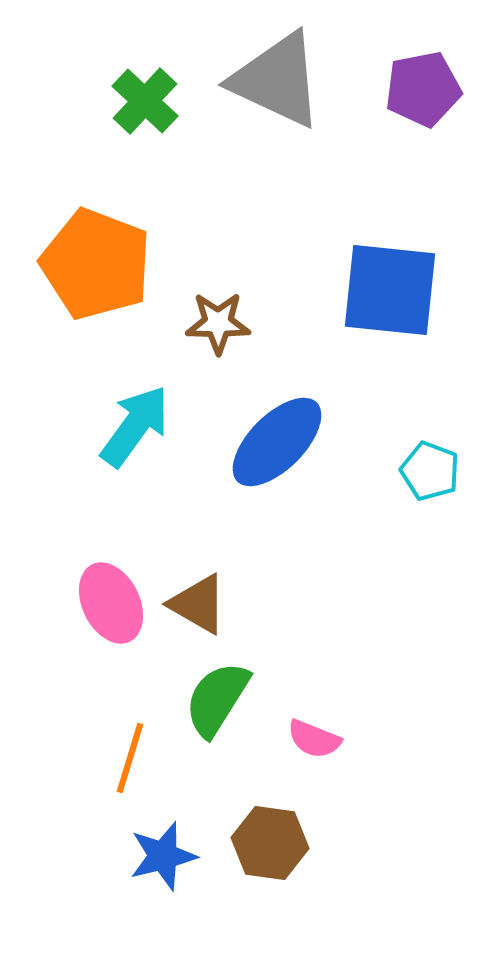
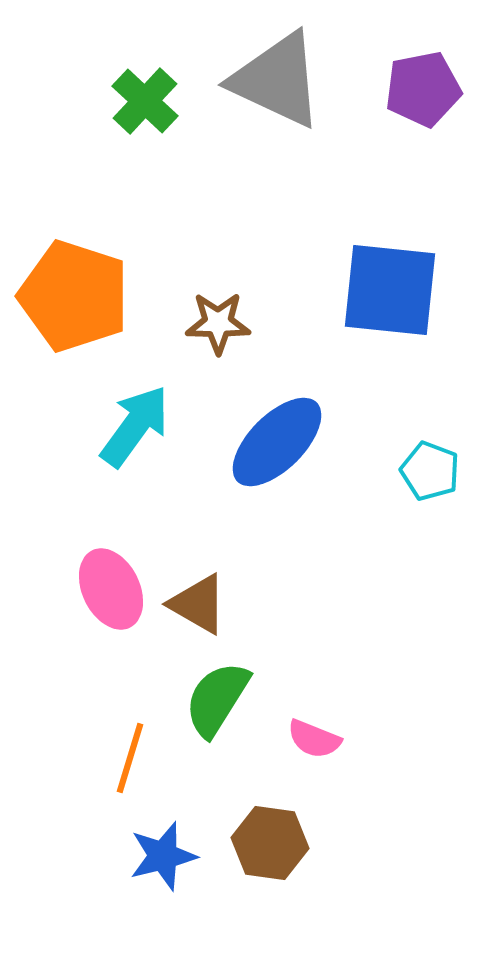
orange pentagon: moved 22 px left, 32 px down; rotated 3 degrees counterclockwise
pink ellipse: moved 14 px up
